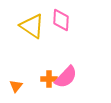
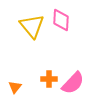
yellow triangle: rotated 16 degrees clockwise
pink semicircle: moved 7 px right, 6 px down
orange triangle: moved 1 px left, 1 px down
